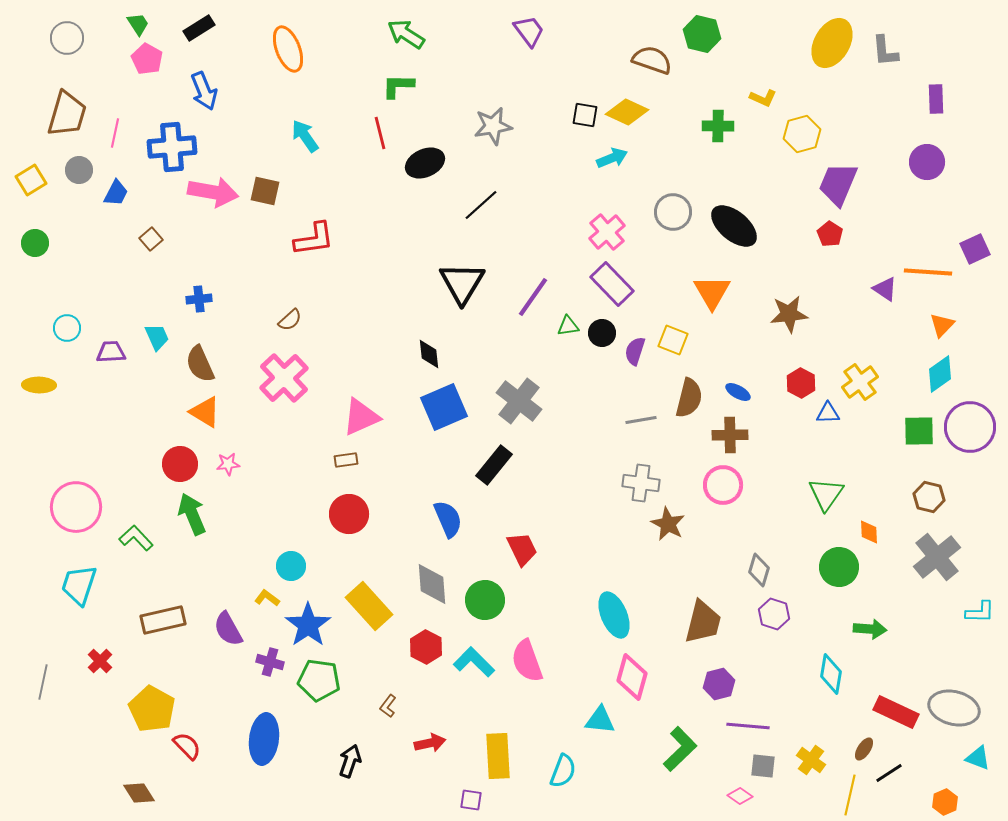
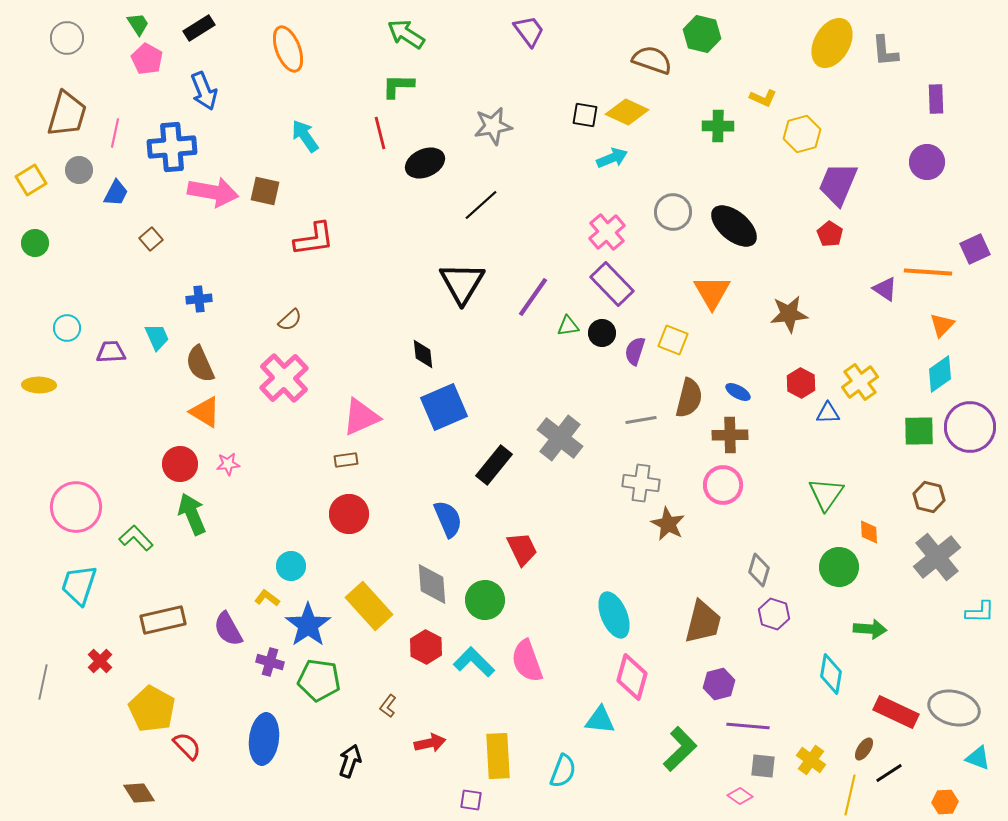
black diamond at (429, 354): moved 6 px left
gray cross at (519, 401): moved 41 px right, 37 px down
orange hexagon at (945, 802): rotated 20 degrees clockwise
